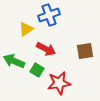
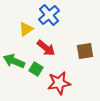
blue cross: rotated 20 degrees counterclockwise
red arrow: moved 1 px up; rotated 12 degrees clockwise
green square: moved 1 px left, 1 px up
